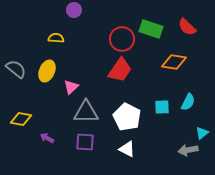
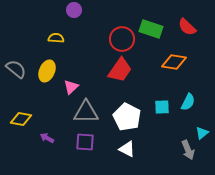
gray arrow: rotated 102 degrees counterclockwise
